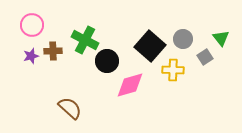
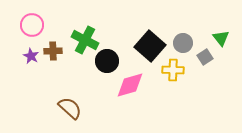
gray circle: moved 4 px down
purple star: rotated 28 degrees counterclockwise
